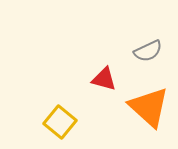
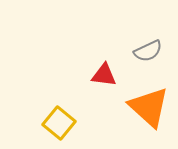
red triangle: moved 4 px up; rotated 8 degrees counterclockwise
yellow square: moved 1 px left, 1 px down
